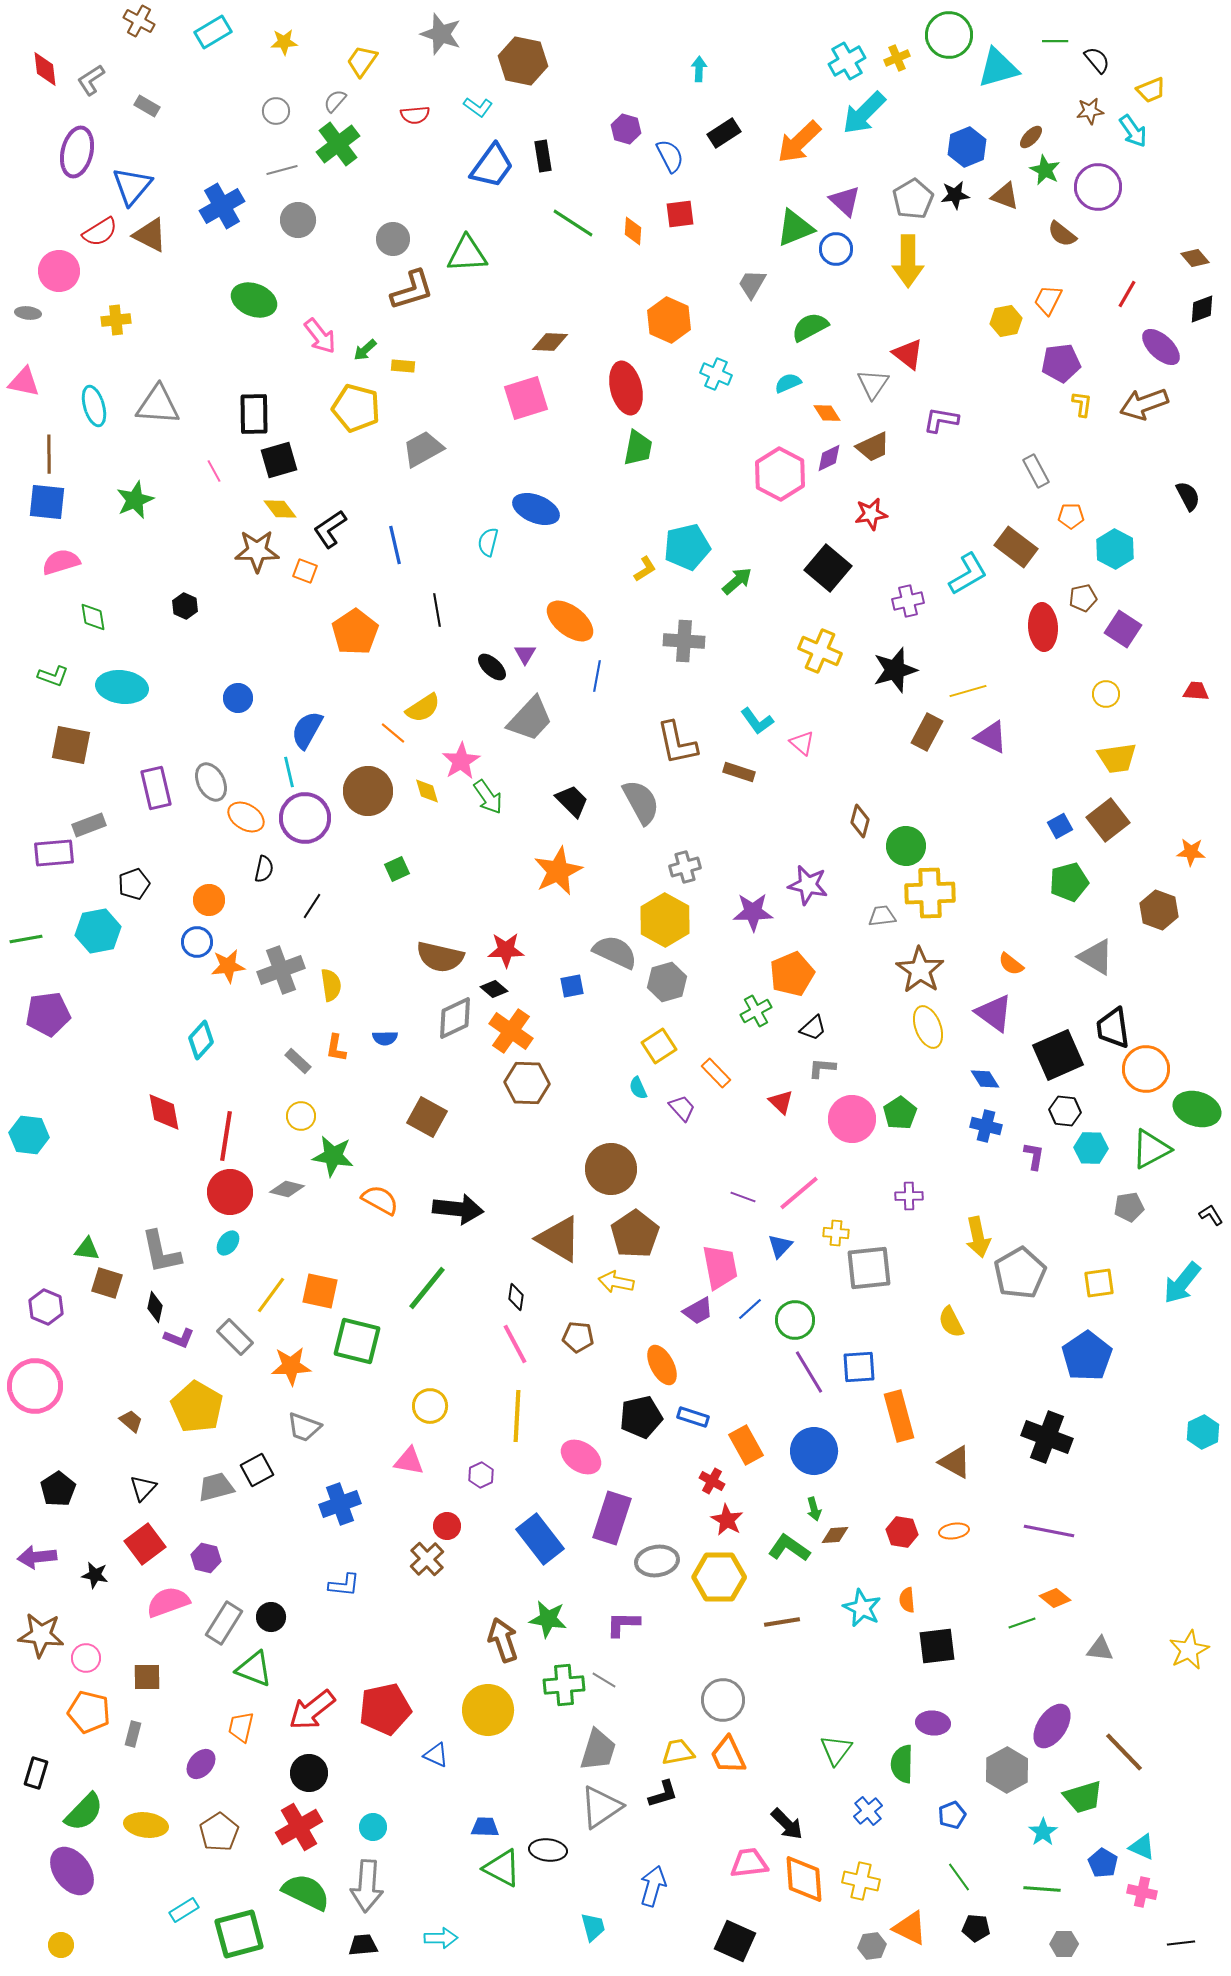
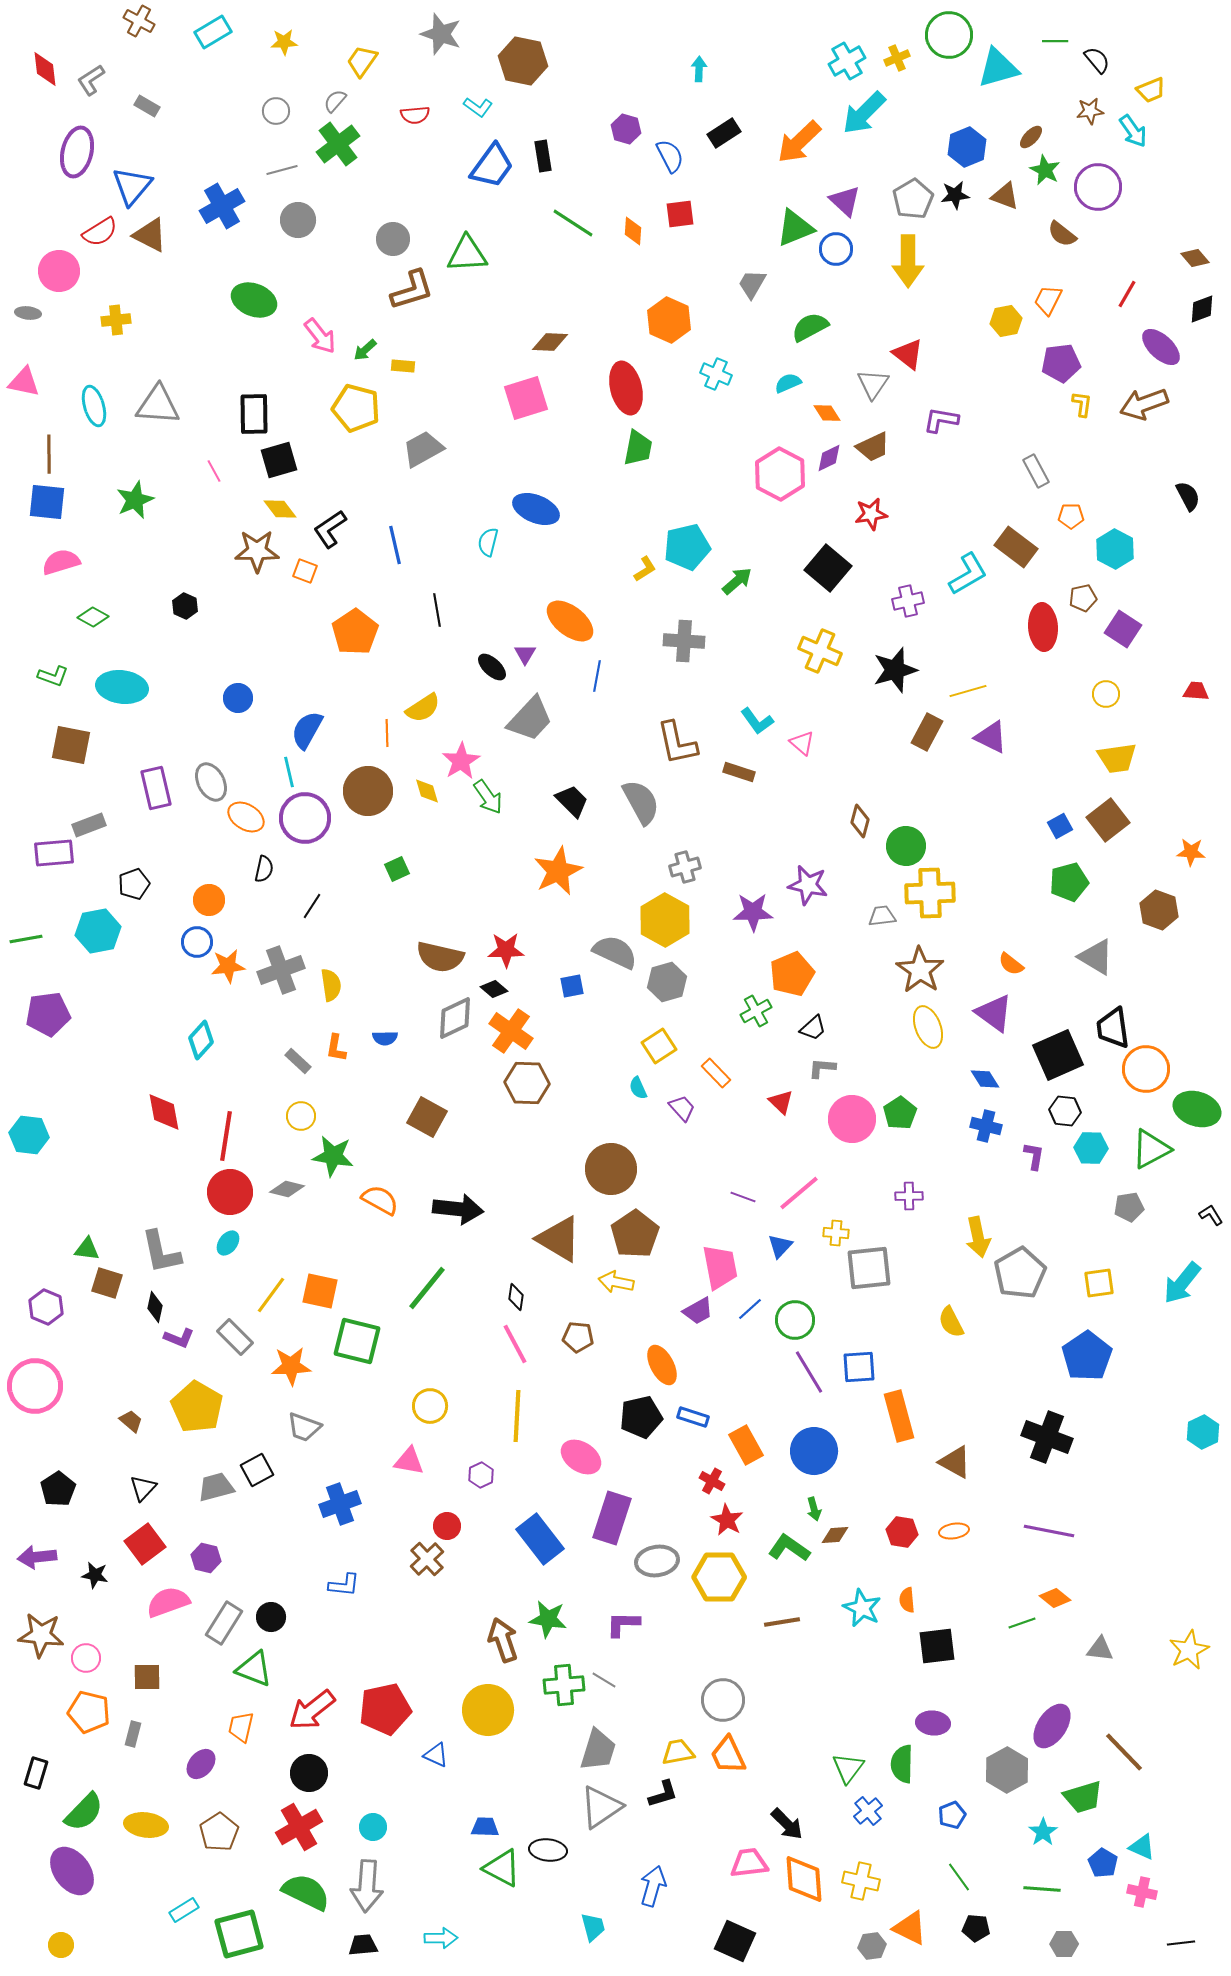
green diamond at (93, 617): rotated 52 degrees counterclockwise
orange line at (393, 733): moved 6 px left; rotated 48 degrees clockwise
green triangle at (836, 1750): moved 12 px right, 18 px down
